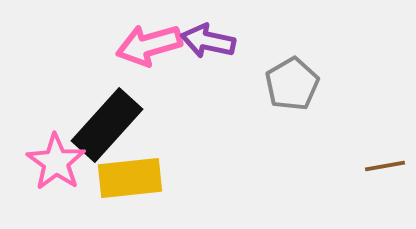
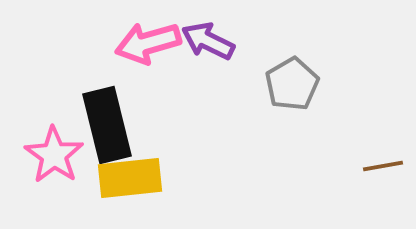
purple arrow: rotated 14 degrees clockwise
pink arrow: moved 1 px left, 2 px up
black rectangle: rotated 56 degrees counterclockwise
pink star: moved 2 px left, 7 px up
brown line: moved 2 px left
